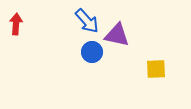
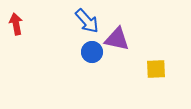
red arrow: rotated 15 degrees counterclockwise
purple triangle: moved 4 px down
